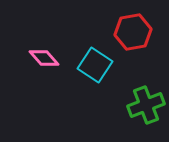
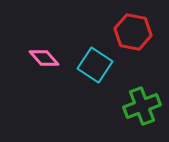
red hexagon: rotated 21 degrees clockwise
green cross: moved 4 px left, 1 px down
